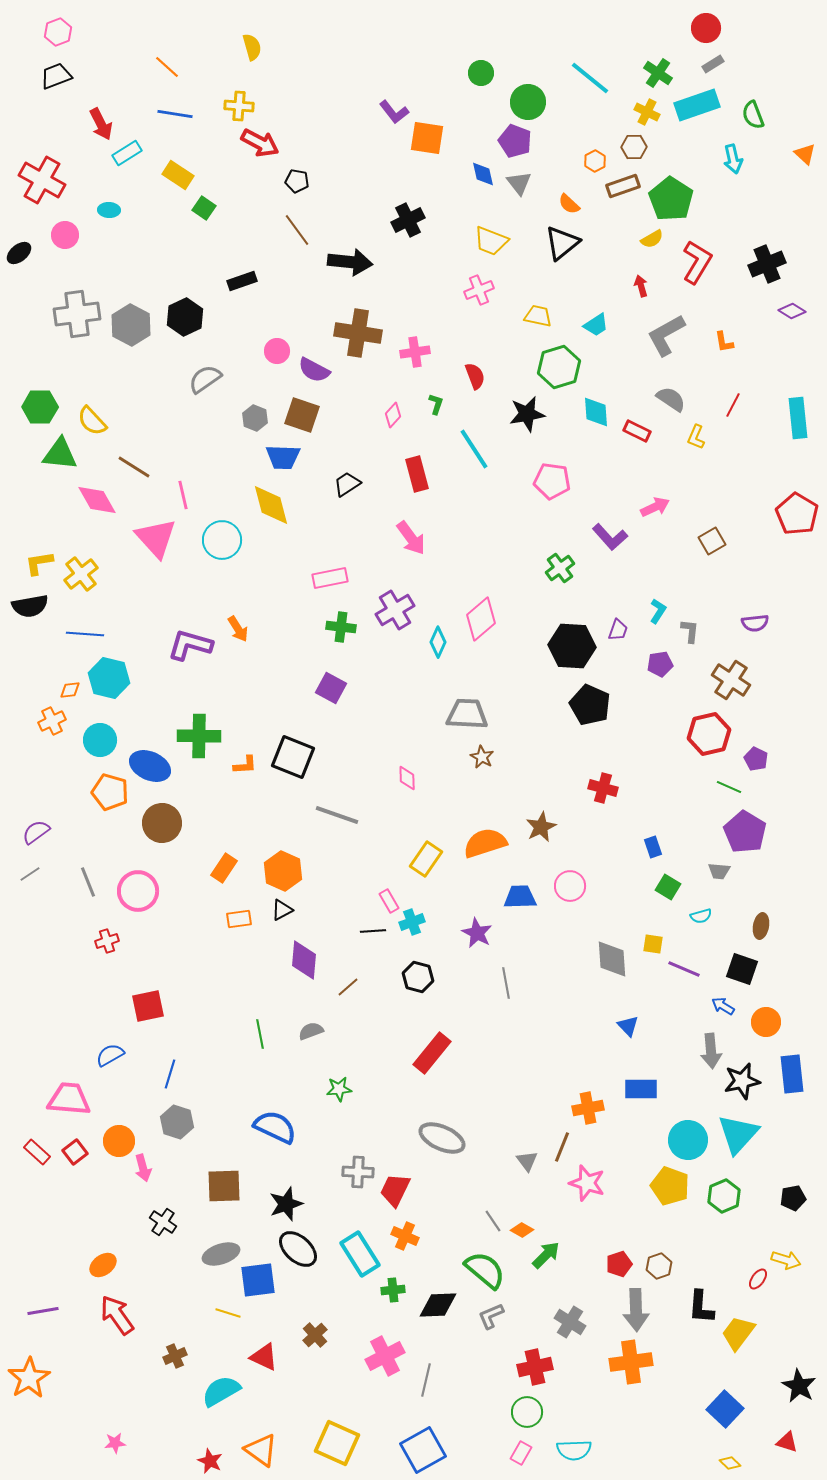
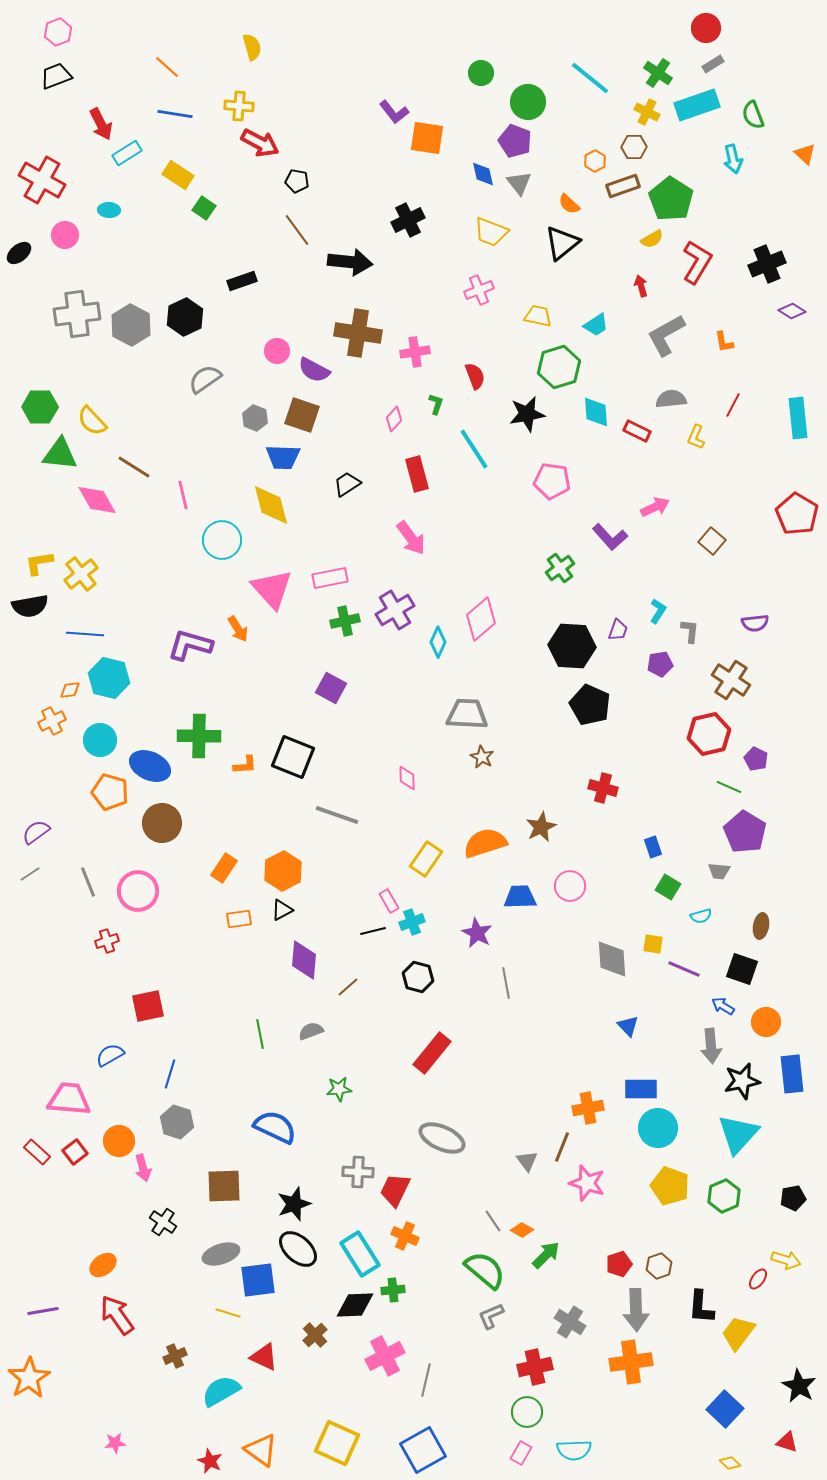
yellow trapezoid at (491, 241): moved 9 px up
gray semicircle at (671, 399): rotated 40 degrees counterclockwise
pink diamond at (393, 415): moved 1 px right, 4 px down
pink triangle at (156, 538): moved 116 px right, 51 px down
brown square at (712, 541): rotated 20 degrees counterclockwise
green cross at (341, 627): moved 4 px right, 6 px up; rotated 20 degrees counterclockwise
orange hexagon at (283, 871): rotated 9 degrees clockwise
black line at (373, 931): rotated 10 degrees counterclockwise
gray arrow at (711, 1051): moved 5 px up
cyan circle at (688, 1140): moved 30 px left, 12 px up
black star at (286, 1204): moved 8 px right
black diamond at (438, 1305): moved 83 px left
